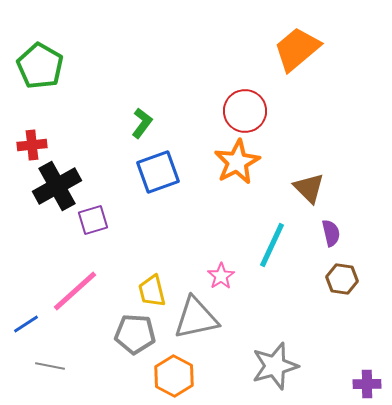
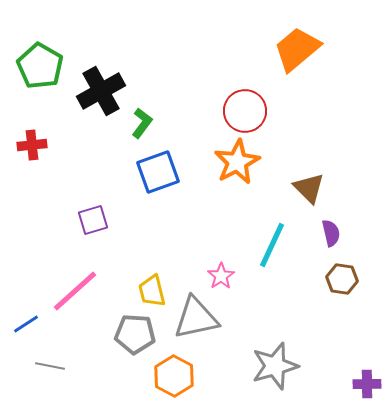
black cross: moved 44 px right, 95 px up
